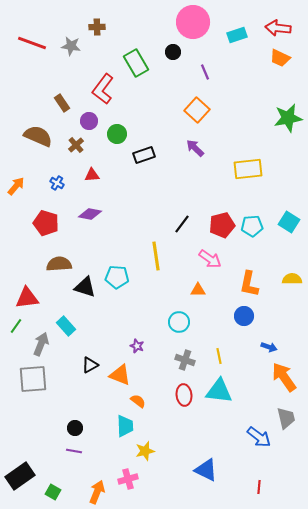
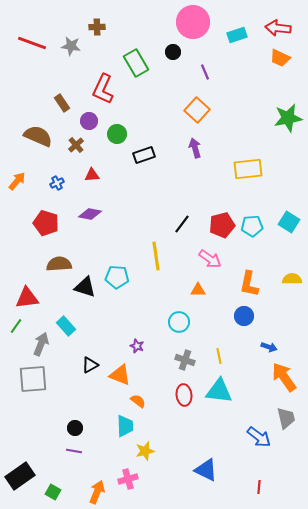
red L-shape at (103, 89): rotated 12 degrees counterclockwise
purple arrow at (195, 148): rotated 30 degrees clockwise
blue cross at (57, 183): rotated 32 degrees clockwise
orange arrow at (16, 186): moved 1 px right, 5 px up
